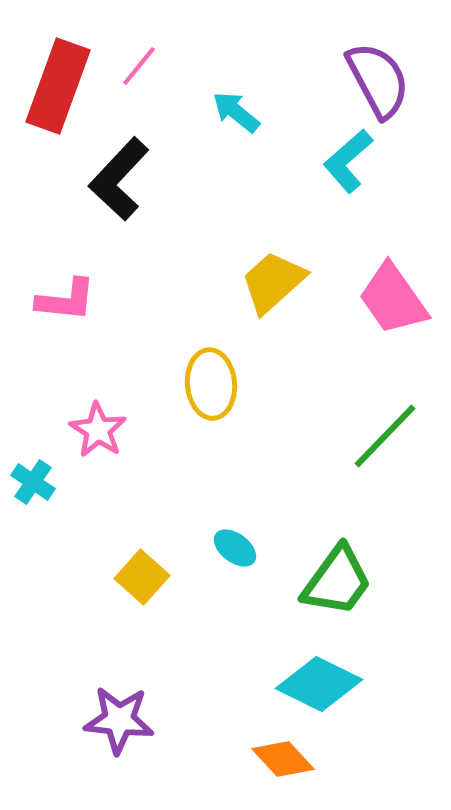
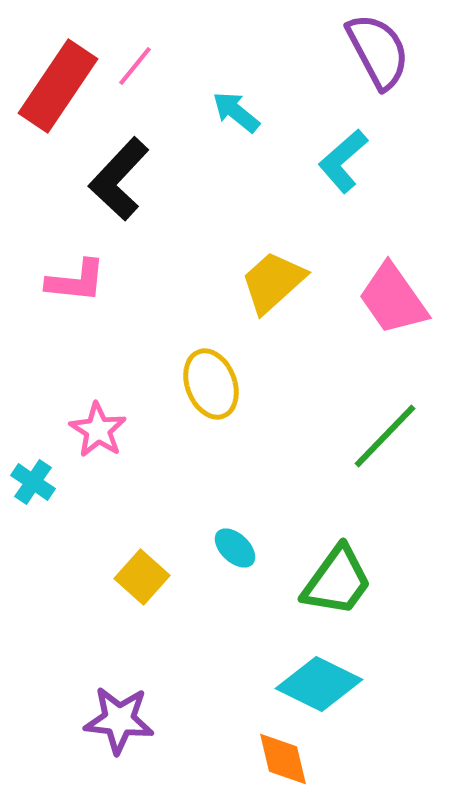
pink line: moved 4 px left
purple semicircle: moved 29 px up
red rectangle: rotated 14 degrees clockwise
cyan L-shape: moved 5 px left
pink L-shape: moved 10 px right, 19 px up
yellow ellipse: rotated 16 degrees counterclockwise
cyan ellipse: rotated 6 degrees clockwise
orange diamond: rotated 30 degrees clockwise
